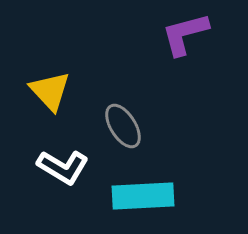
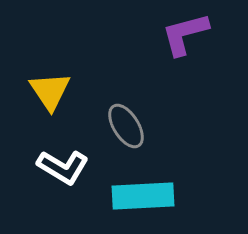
yellow triangle: rotated 9 degrees clockwise
gray ellipse: moved 3 px right
